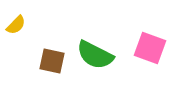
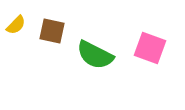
brown square: moved 30 px up
